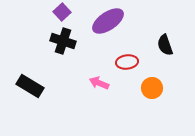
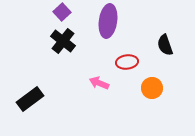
purple ellipse: rotated 48 degrees counterclockwise
black cross: rotated 20 degrees clockwise
black rectangle: moved 13 px down; rotated 68 degrees counterclockwise
